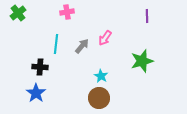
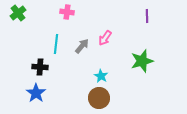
pink cross: rotated 16 degrees clockwise
